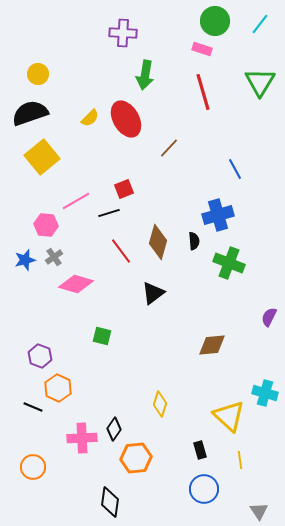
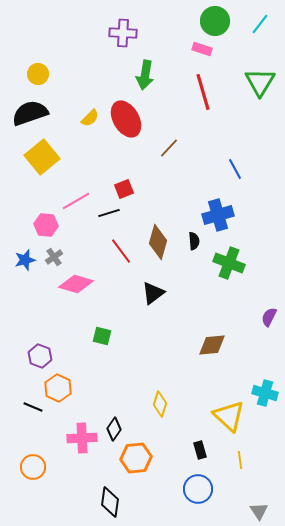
blue circle at (204, 489): moved 6 px left
